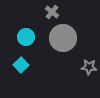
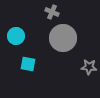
gray cross: rotated 16 degrees counterclockwise
cyan circle: moved 10 px left, 1 px up
cyan square: moved 7 px right, 1 px up; rotated 35 degrees counterclockwise
